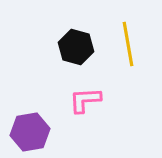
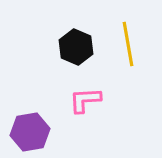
black hexagon: rotated 8 degrees clockwise
